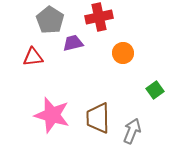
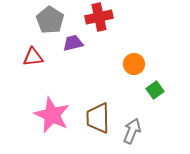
orange circle: moved 11 px right, 11 px down
pink star: rotated 9 degrees clockwise
